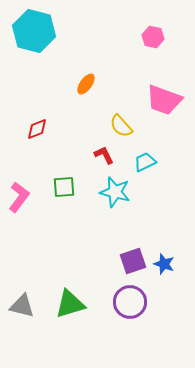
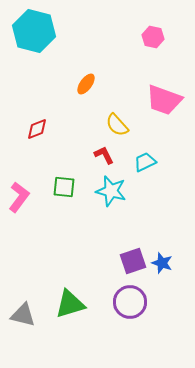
yellow semicircle: moved 4 px left, 1 px up
green square: rotated 10 degrees clockwise
cyan star: moved 4 px left, 1 px up
blue star: moved 2 px left, 1 px up
gray triangle: moved 1 px right, 9 px down
